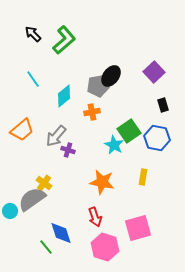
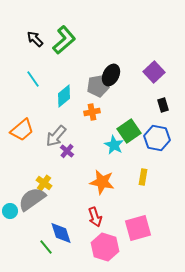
black arrow: moved 2 px right, 5 px down
black ellipse: moved 1 px up; rotated 10 degrees counterclockwise
purple cross: moved 1 px left, 1 px down; rotated 24 degrees clockwise
